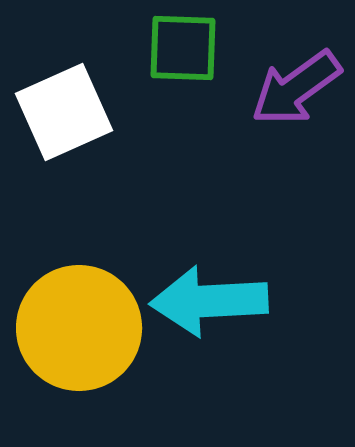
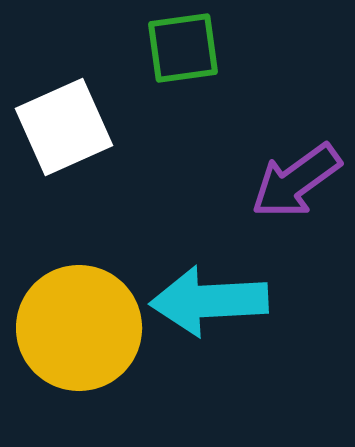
green square: rotated 10 degrees counterclockwise
purple arrow: moved 93 px down
white square: moved 15 px down
